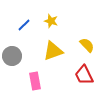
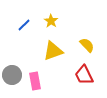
yellow star: rotated 16 degrees clockwise
gray circle: moved 19 px down
